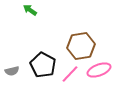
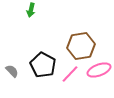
green arrow: moved 1 px right; rotated 112 degrees counterclockwise
gray semicircle: rotated 120 degrees counterclockwise
